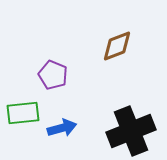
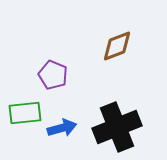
green rectangle: moved 2 px right
black cross: moved 14 px left, 4 px up
